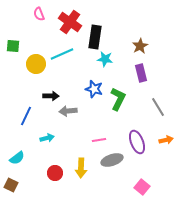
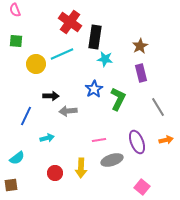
pink semicircle: moved 24 px left, 4 px up
green square: moved 3 px right, 5 px up
blue star: rotated 24 degrees clockwise
brown square: rotated 32 degrees counterclockwise
